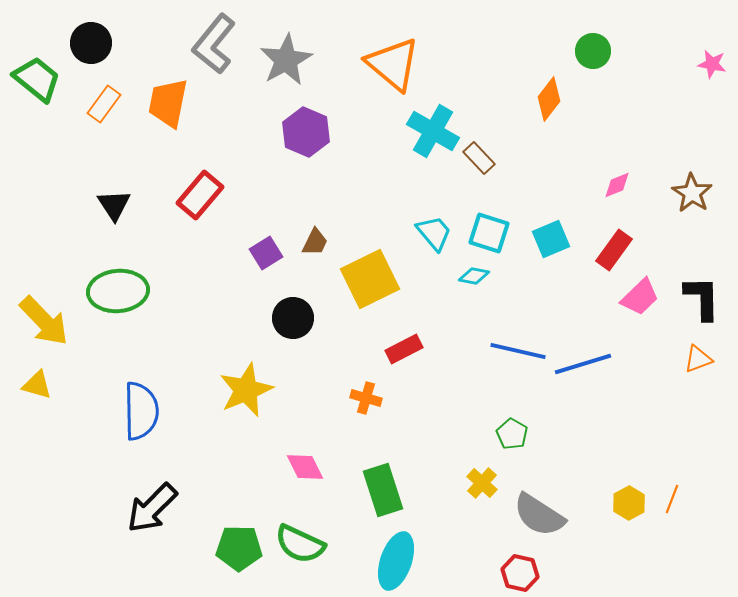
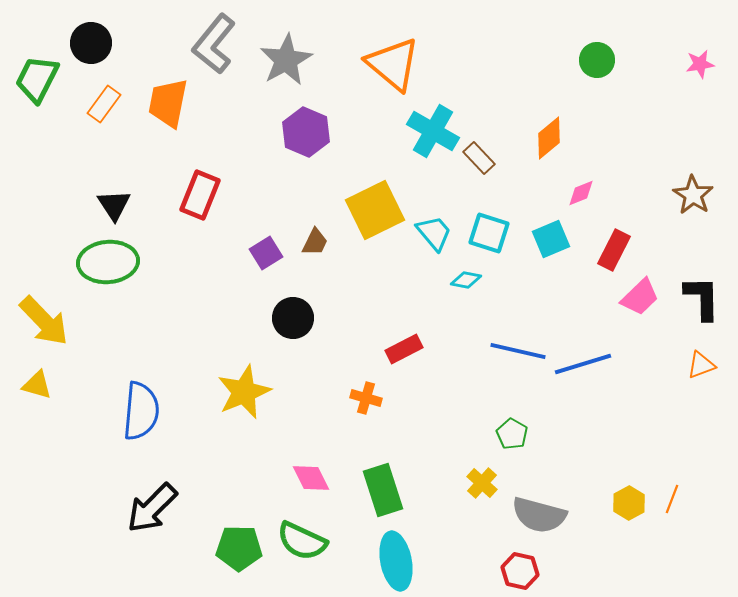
green circle at (593, 51): moved 4 px right, 9 px down
pink star at (712, 64): moved 12 px left; rotated 20 degrees counterclockwise
green trapezoid at (37, 79): rotated 102 degrees counterclockwise
orange diamond at (549, 99): moved 39 px down; rotated 12 degrees clockwise
pink diamond at (617, 185): moved 36 px left, 8 px down
brown star at (692, 193): moved 1 px right, 2 px down
red rectangle at (200, 195): rotated 18 degrees counterclockwise
red rectangle at (614, 250): rotated 9 degrees counterclockwise
cyan diamond at (474, 276): moved 8 px left, 4 px down
yellow square at (370, 279): moved 5 px right, 69 px up
green ellipse at (118, 291): moved 10 px left, 29 px up
orange triangle at (698, 359): moved 3 px right, 6 px down
yellow star at (246, 390): moved 2 px left, 2 px down
blue semicircle at (141, 411): rotated 6 degrees clockwise
pink diamond at (305, 467): moved 6 px right, 11 px down
gray semicircle at (539, 515): rotated 18 degrees counterclockwise
green semicircle at (300, 544): moved 2 px right, 3 px up
cyan ellipse at (396, 561): rotated 30 degrees counterclockwise
red hexagon at (520, 573): moved 2 px up
